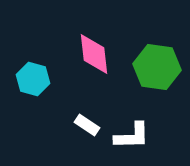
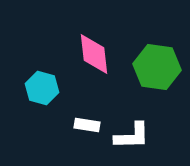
cyan hexagon: moved 9 px right, 9 px down
white rectangle: rotated 25 degrees counterclockwise
